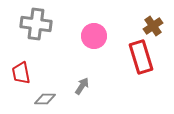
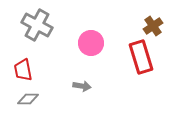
gray cross: moved 1 px right, 1 px down; rotated 20 degrees clockwise
pink circle: moved 3 px left, 7 px down
red trapezoid: moved 2 px right, 3 px up
gray arrow: rotated 66 degrees clockwise
gray diamond: moved 17 px left
